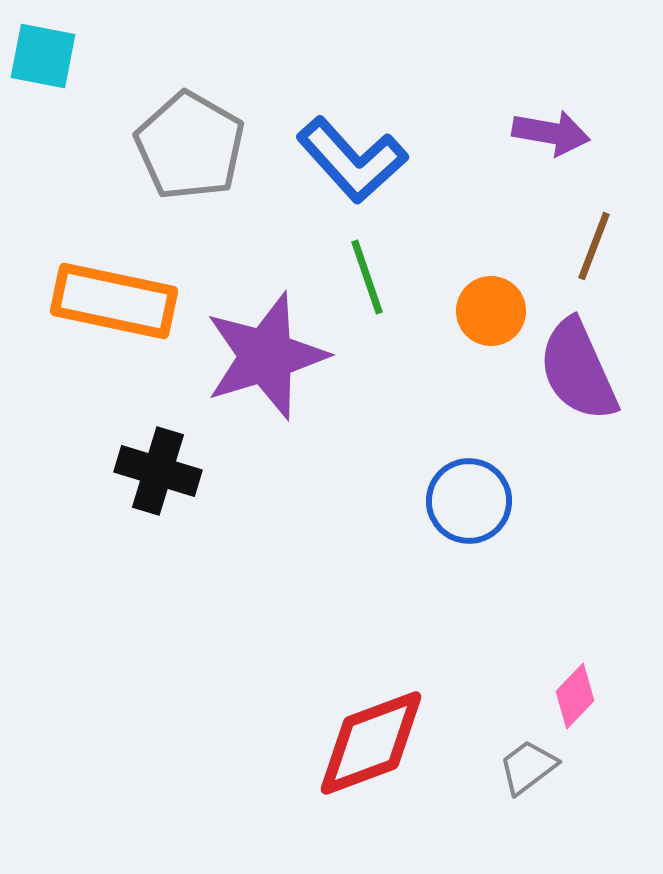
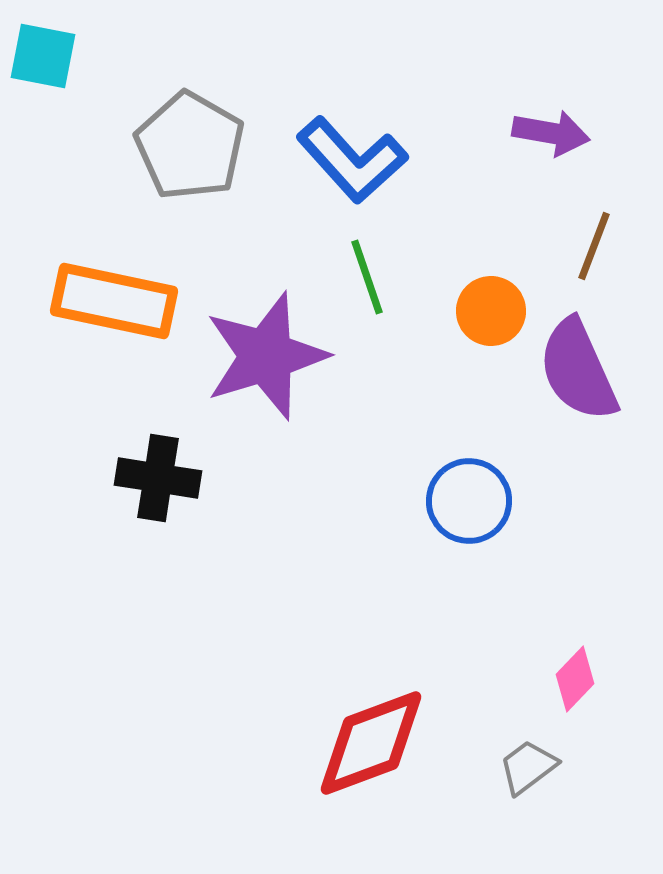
black cross: moved 7 px down; rotated 8 degrees counterclockwise
pink diamond: moved 17 px up
